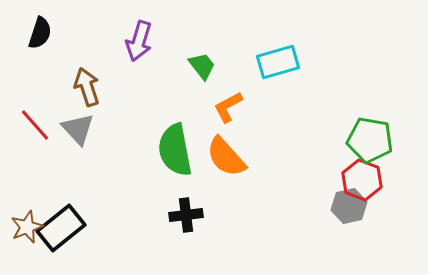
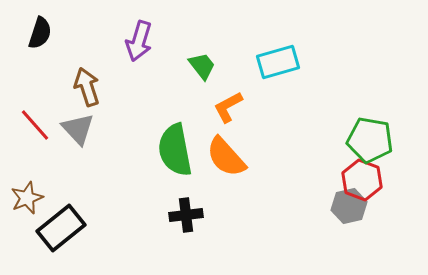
brown star: moved 29 px up
